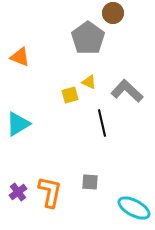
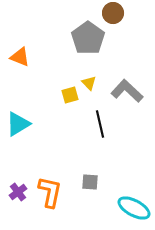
yellow triangle: moved 1 px down; rotated 21 degrees clockwise
black line: moved 2 px left, 1 px down
